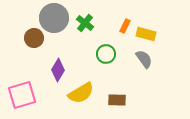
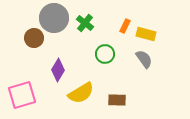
green circle: moved 1 px left
